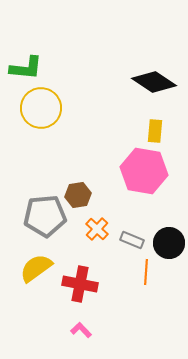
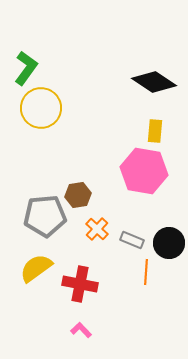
green L-shape: rotated 60 degrees counterclockwise
